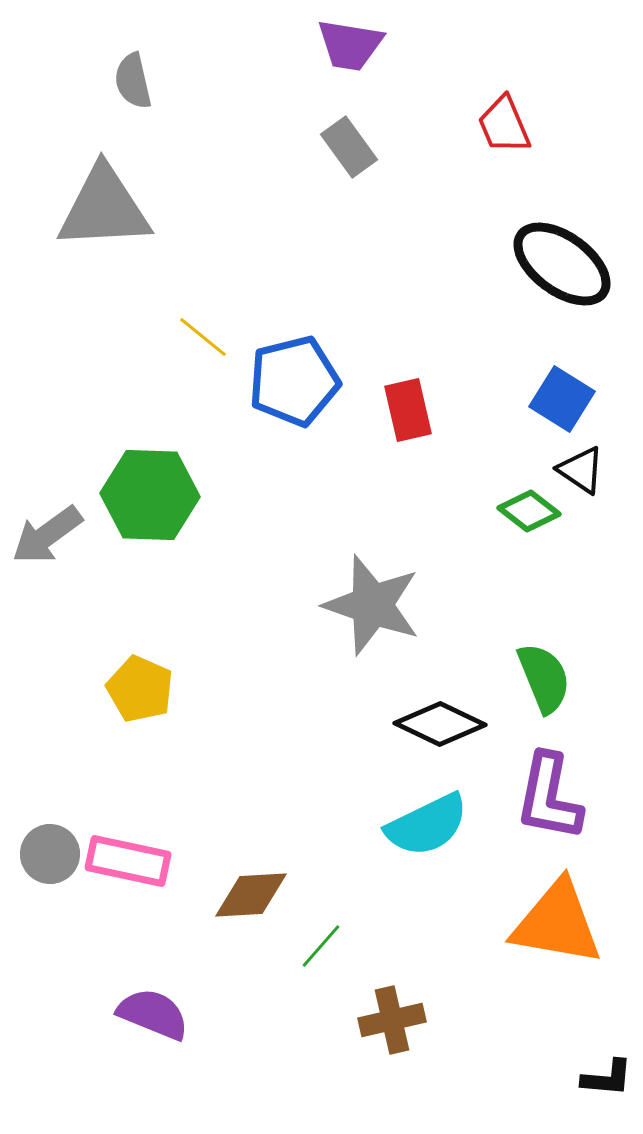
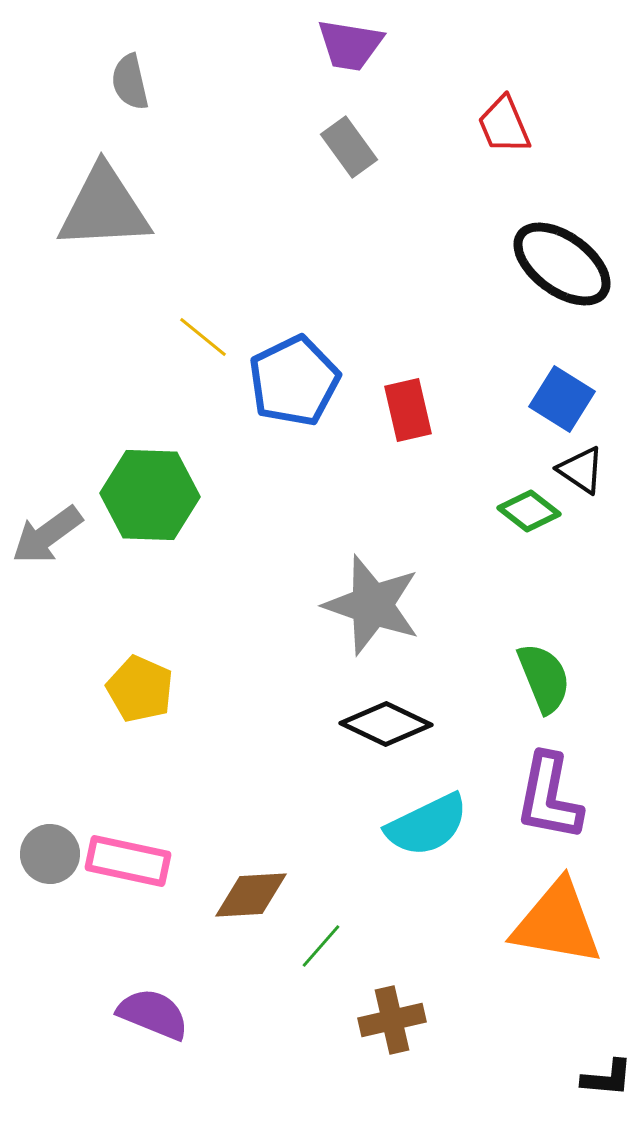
gray semicircle: moved 3 px left, 1 px down
blue pentagon: rotated 12 degrees counterclockwise
black diamond: moved 54 px left
